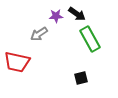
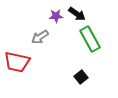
gray arrow: moved 1 px right, 3 px down
black square: moved 1 px up; rotated 24 degrees counterclockwise
